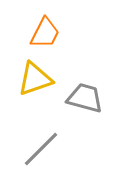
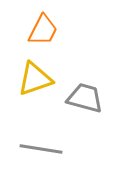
orange trapezoid: moved 2 px left, 3 px up
gray line: rotated 54 degrees clockwise
